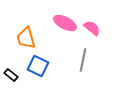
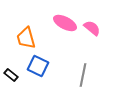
gray line: moved 15 px down
